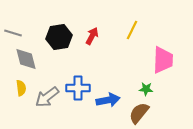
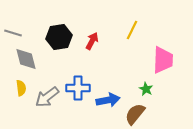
red arrow: moved 5 px down
green star: rotated 24 degrees clockwise
brown semicircle: moved 4 px left, 1 px down
